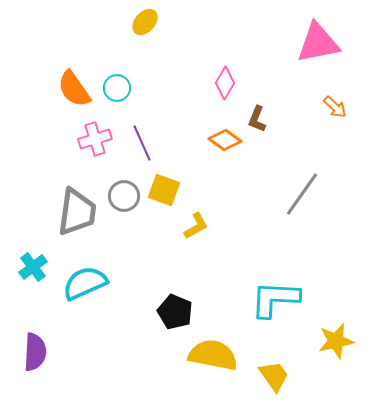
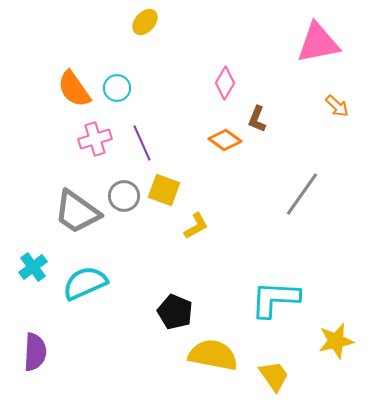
orange arrow: moved 2 px right, 1 px up
gray trapezoid: rotated 117 degrees clockwise
